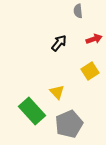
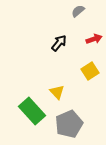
gray semicircle: rotated 56 degrees clockwise
